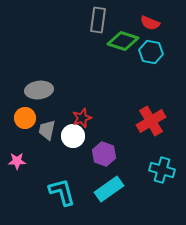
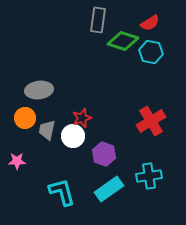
red semicircle: rotated 54 degrees counterclockwise
cyan cross: moved 13 px left, 6 px down; rotated 25 degrees counterclockwise
